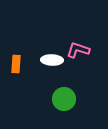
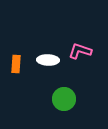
pink L-shape: moved 2 px right, 1 px down
white ellipse: moved 4 px left
